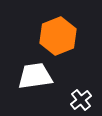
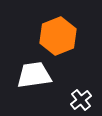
white trapezoid: moved 1 px left, 1 px up
